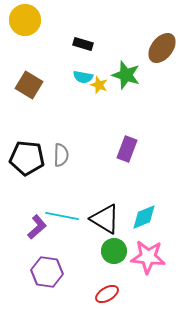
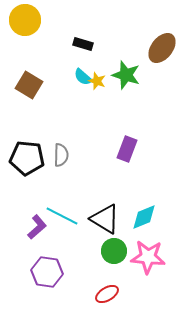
cyan semicircle: rotated 30 degrees clockwise
yellow star: moved 2 px left, 4 px up
cyan line: rotated 16 degrees clockwise
